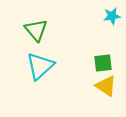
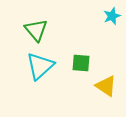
cyan star: rotated 12 degrees counterclockwise
green square: moved 22 px left; rotated 12 degrees clockwise
